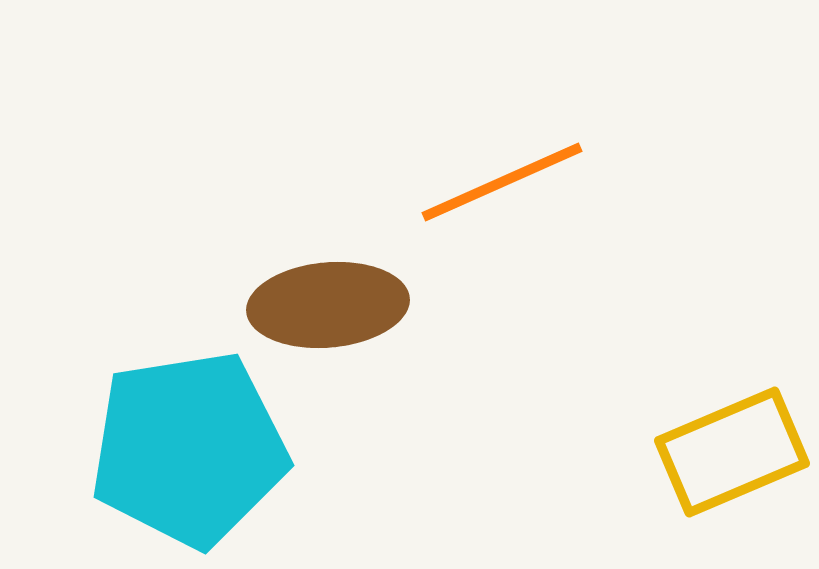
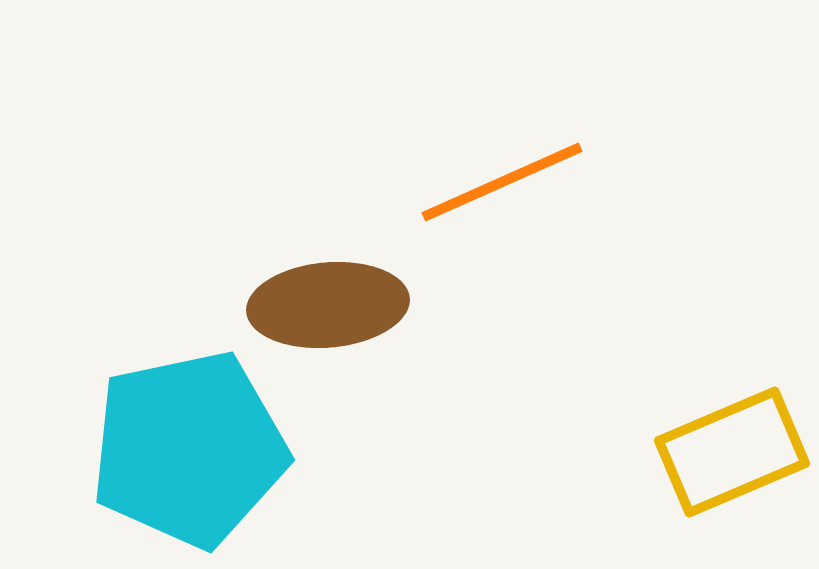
cyan pentagon: rotated 3 degrees counterclockwise
